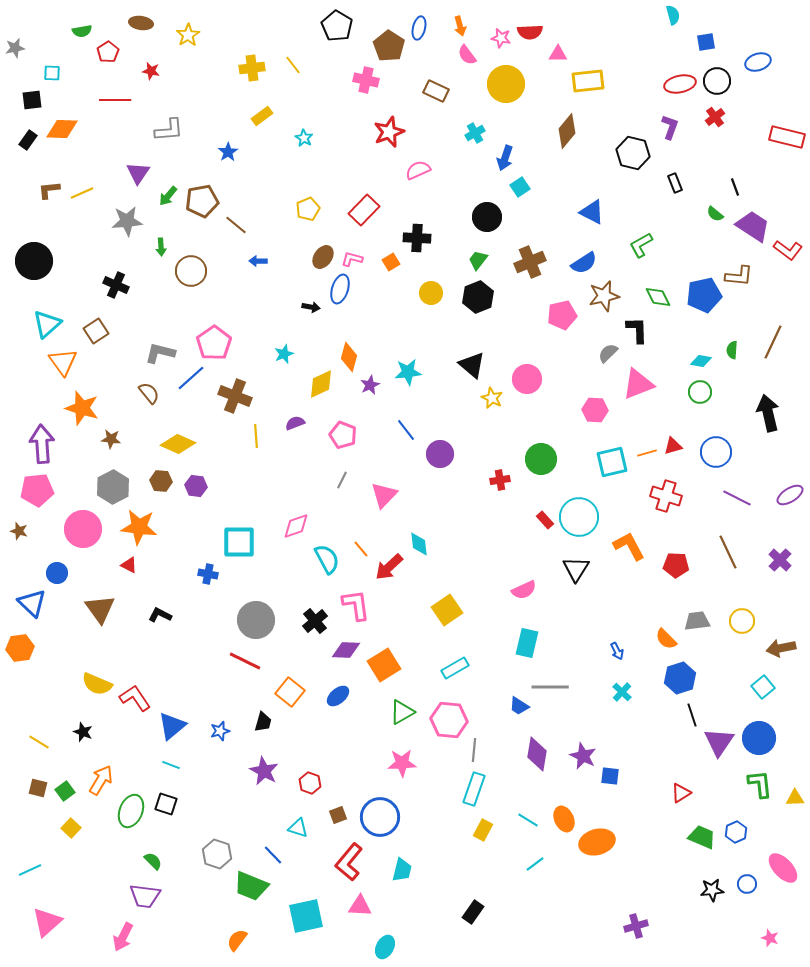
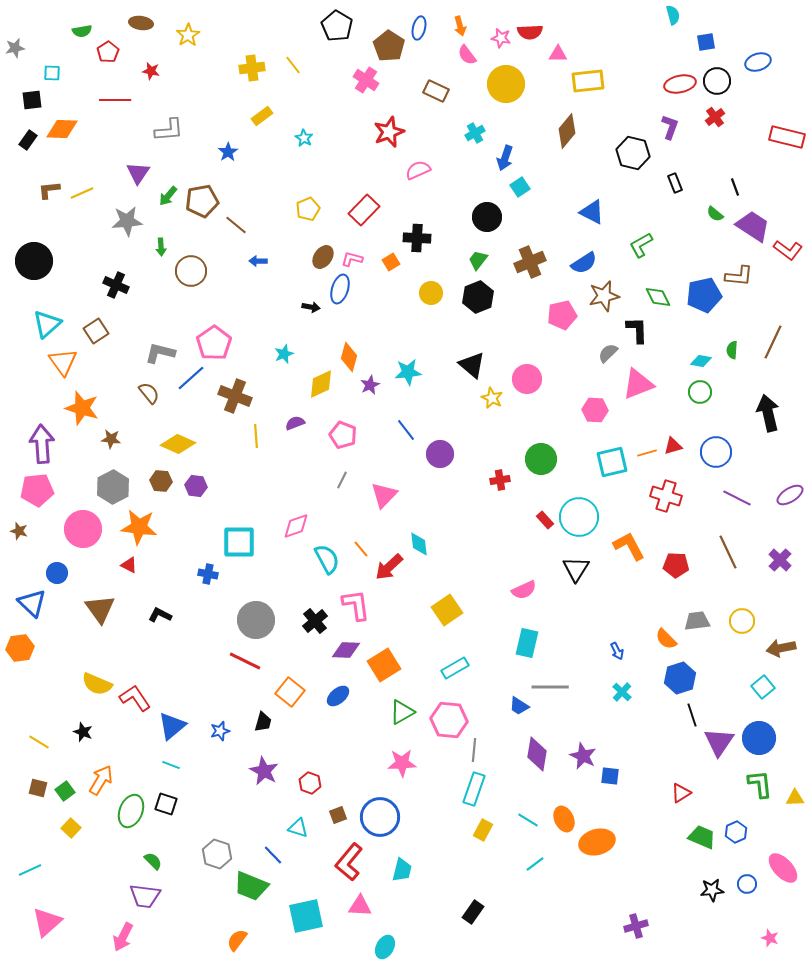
pink cross at (366, 80): rotated 20 degrees clockwise
